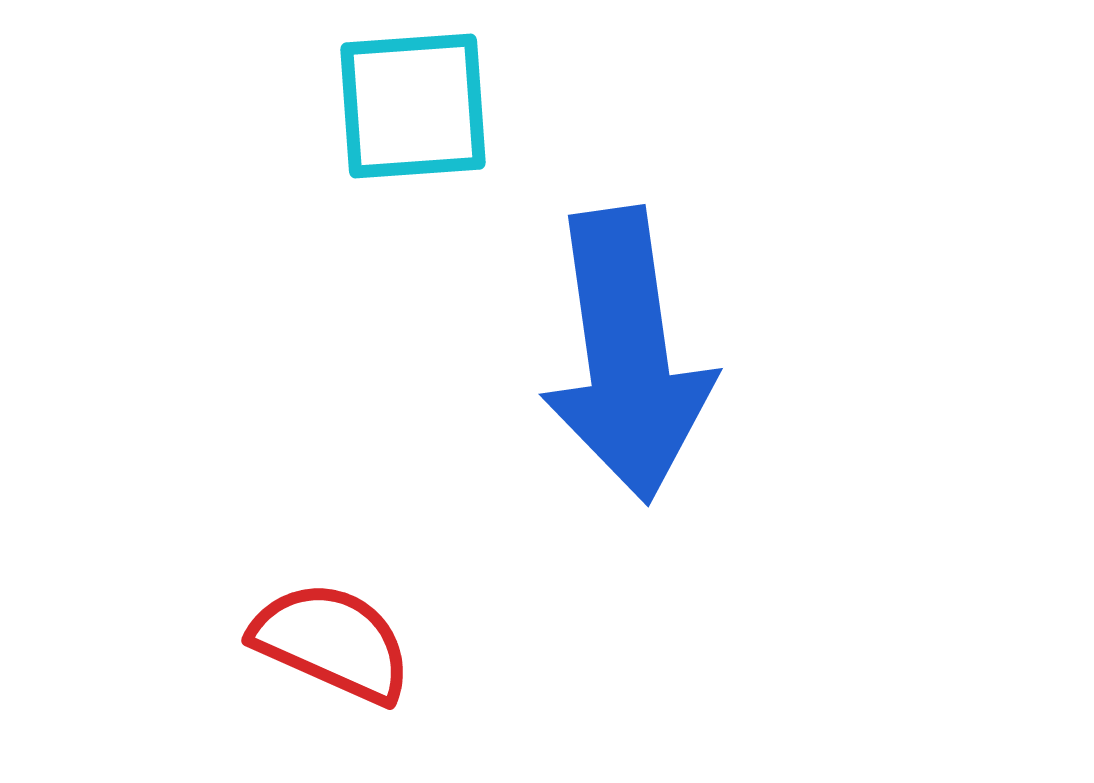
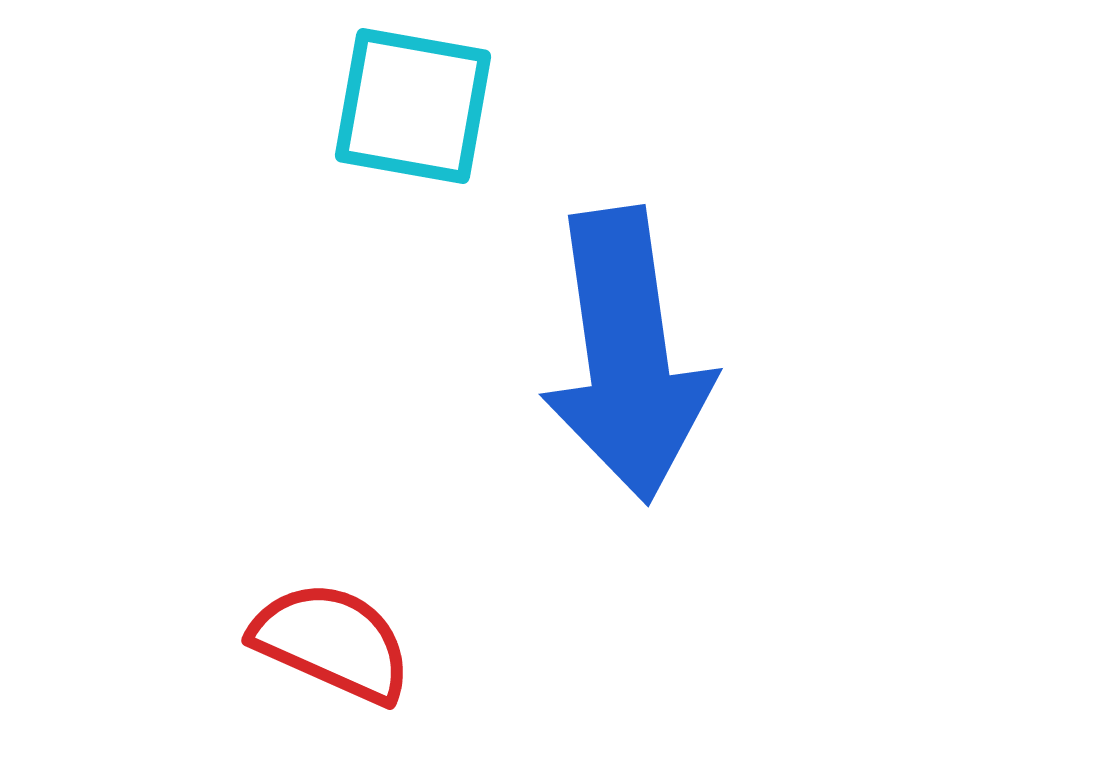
cyan square: rotated 14 degrees clockwise
